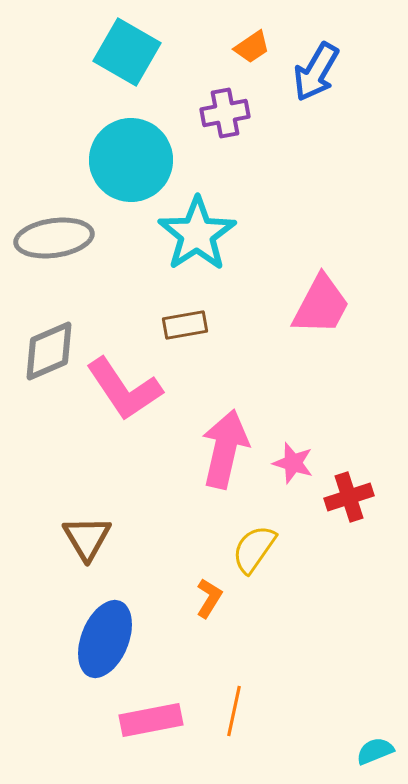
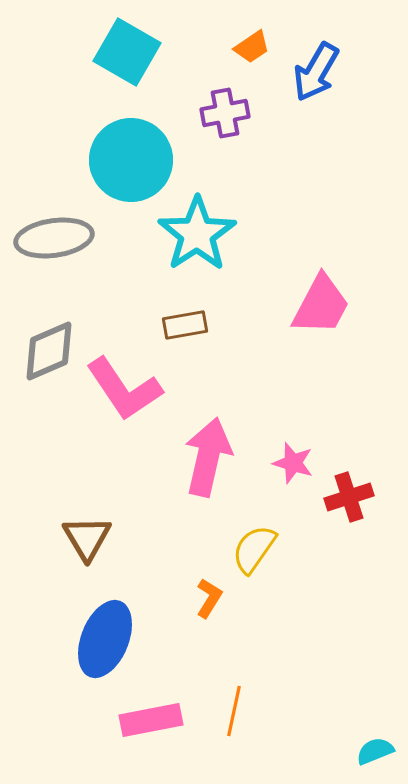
pink arrow: moved 17 px left, 8 px down
